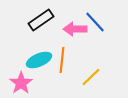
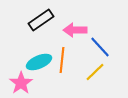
blue line: moved 5 px right, 25 px down
pink arrow: moved 1 px down
cyan ellipse: moved 2 px down
yellow line: moved 4 px right, 5 px up
